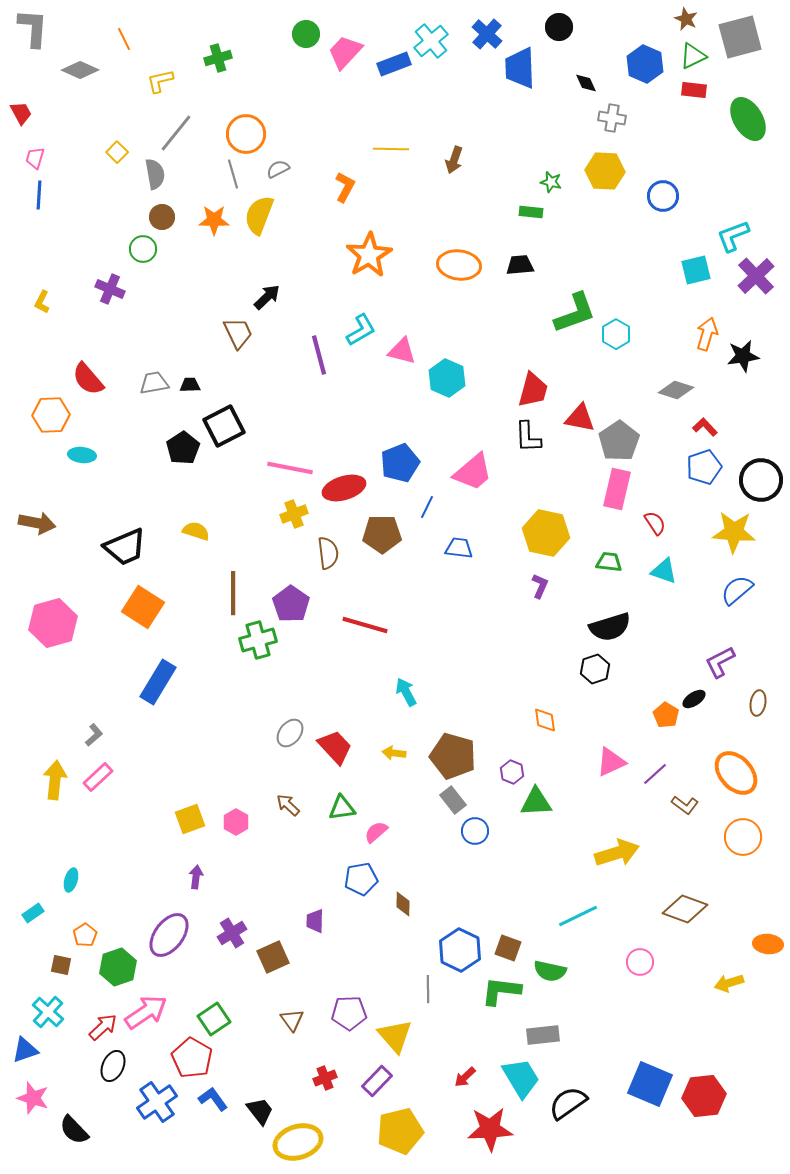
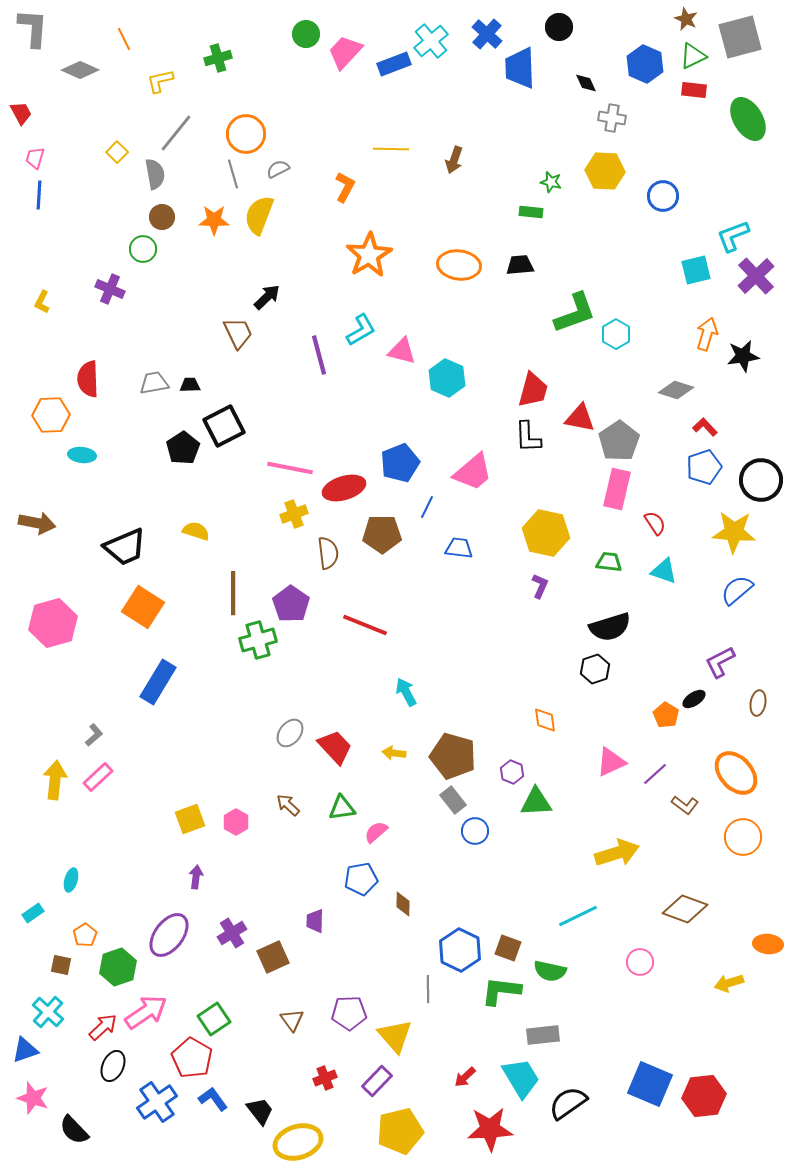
red semicircle at (88, 379): rotated 39 degrees clockwise
red line at (365, 625): rotated 6 degrees clockwise
